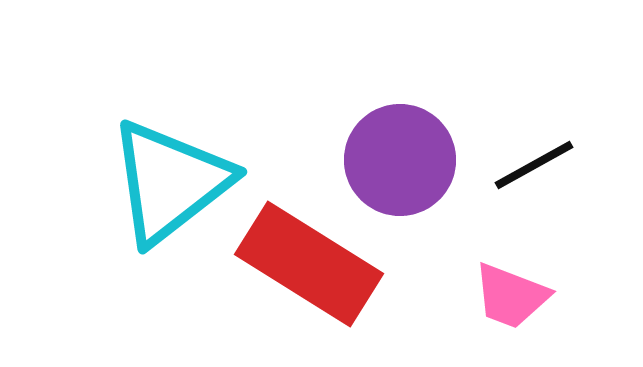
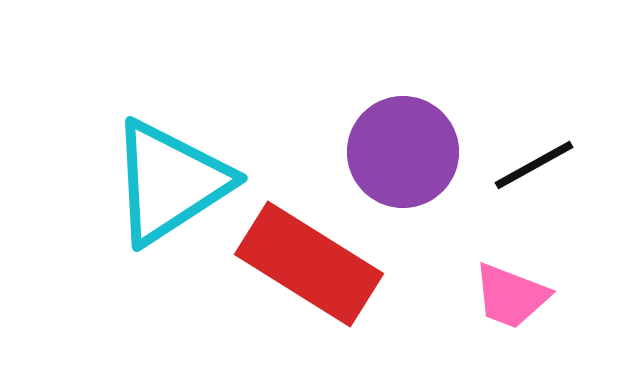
purple circle: moved 3 px right, 8 px up
cyan triangle: rotated 5 degrees clockwise
